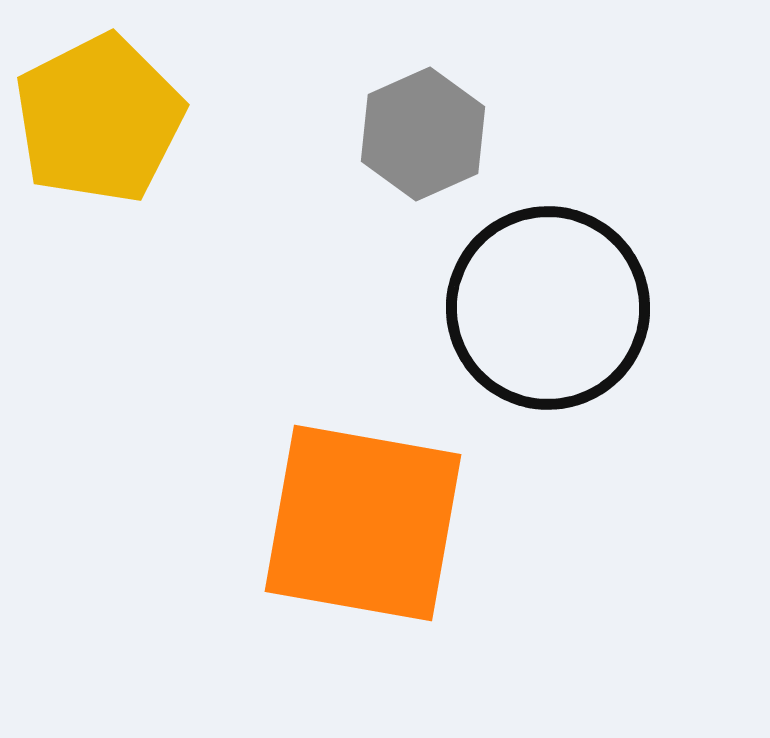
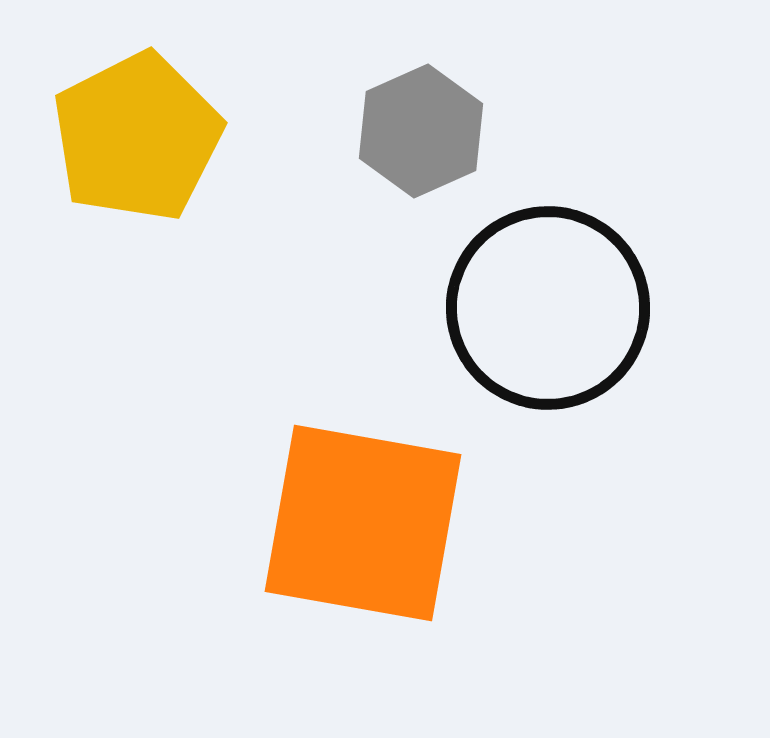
yellow pentagon: moved 38 px right, 18 px down
gray hexagon: moved 2 px left, 3 px up
